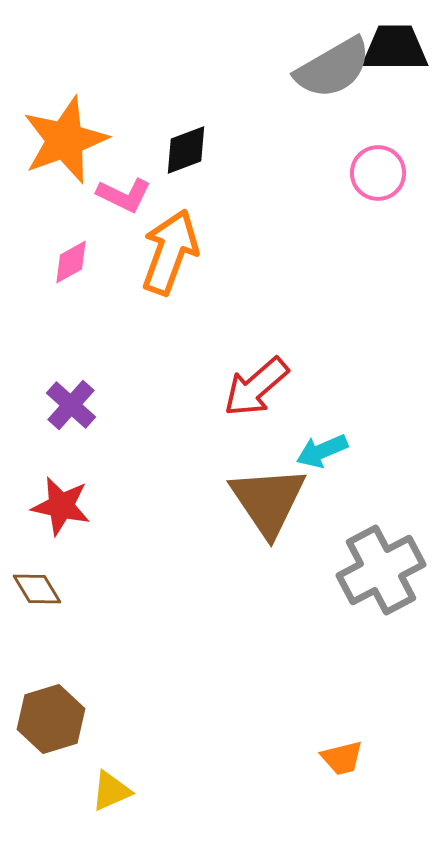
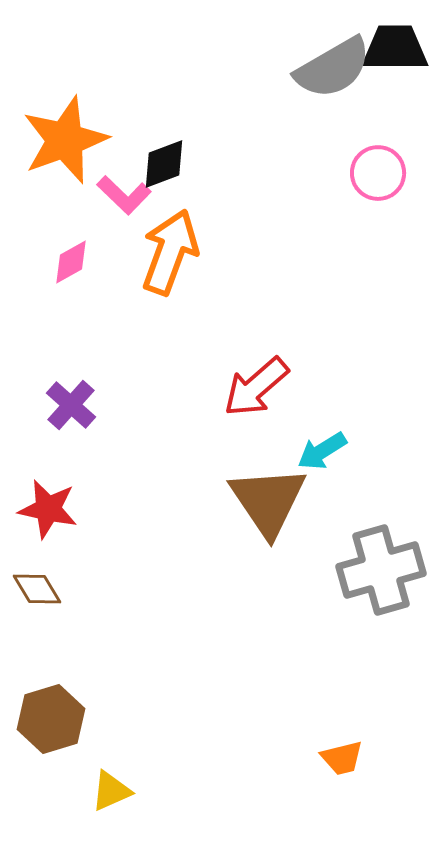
black diamond: moved 22 px left, 14 px down
pink L-shape: rotated 18 degrees clockwise
cyan arrow: rotated 9 degrees counterclockwise
red star: moved 13 px left, 3 px down
gray cross: rotated 12 degrees clockwise
